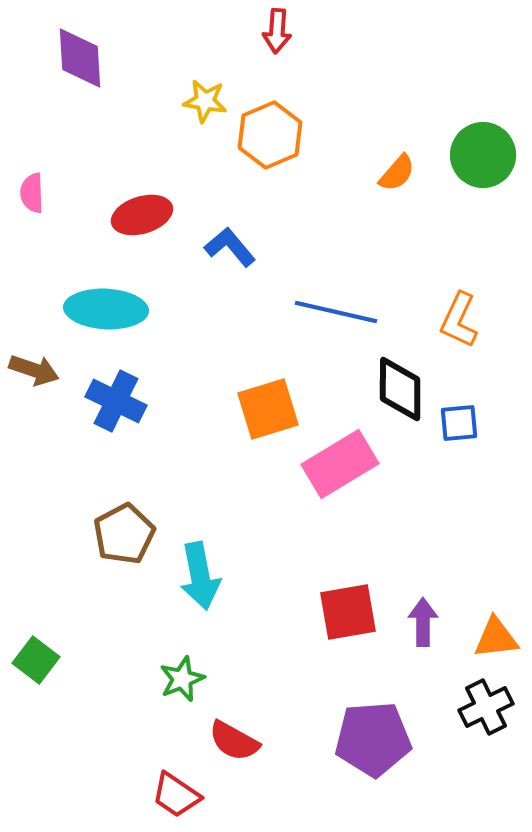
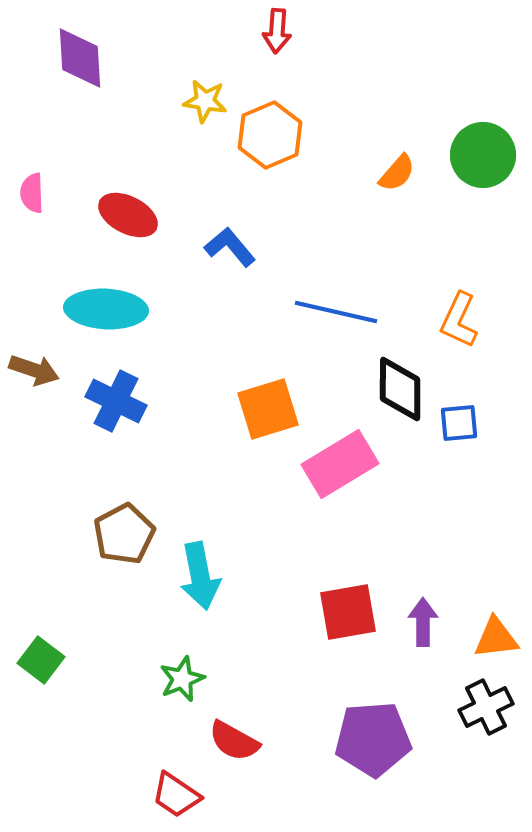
red ellipse: moved 14 px left; rotated 44 degrees clockwise
green square: moved 5 px right
